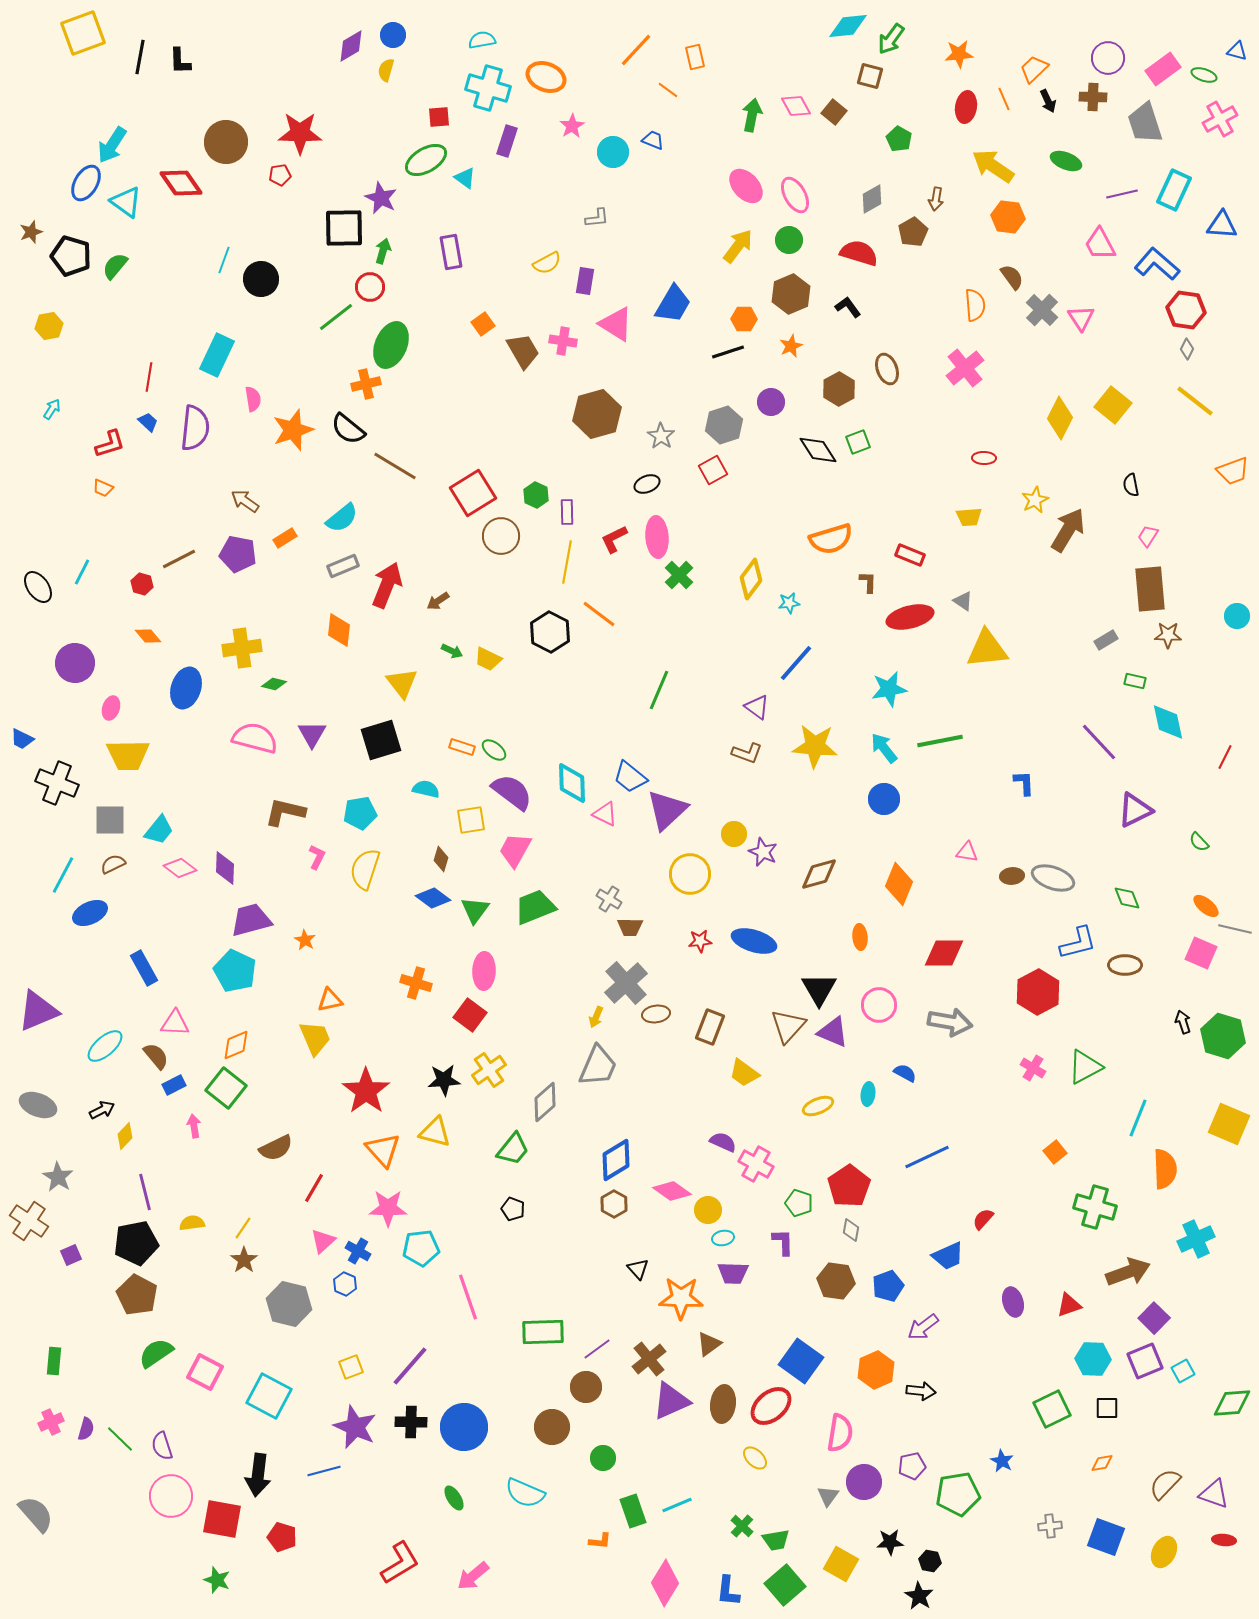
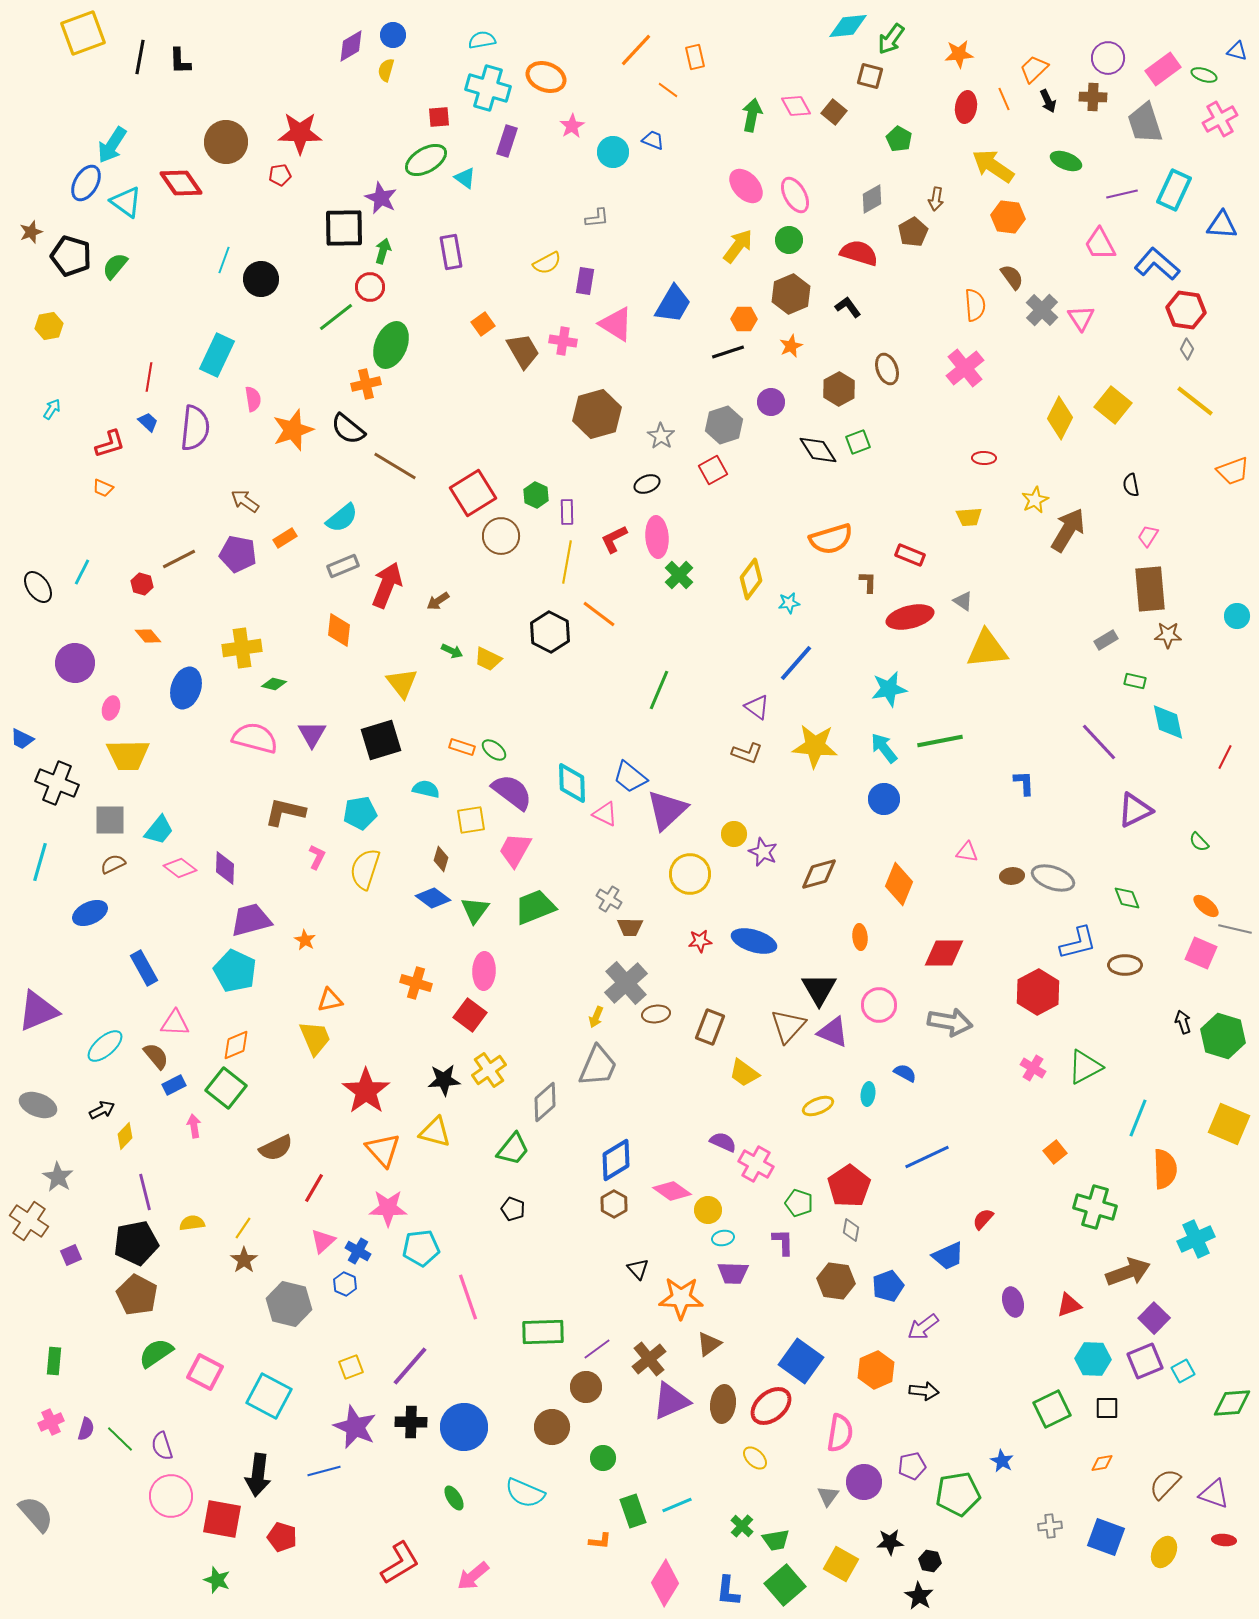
cyan line at (63, 875): moved 23 px left, 13 px up; rotated 12 degrees counterclockwise
black arrow at (921, 1391): moved 3 px right
